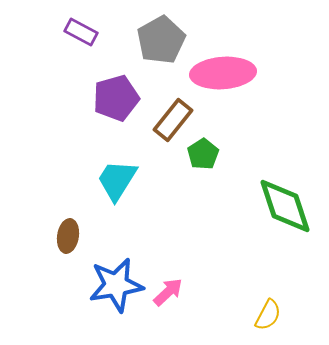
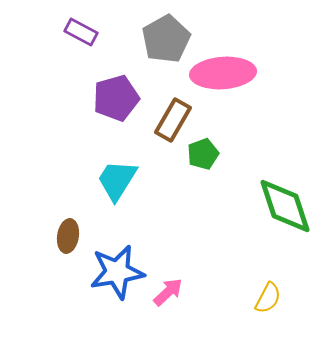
gray pentagon: moved 5 px right, 1 px up
brown rectangle: rotated 9 degrees counterclockwise
green pentagon: rotated 12 degrees clockwise
blue star: moved 1 px right, 13 px up
yellow semicircle: moved 17 px up
